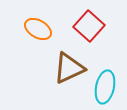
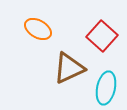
red square: moved 13 px right, 10 px down
cyan ellipse: moved 1 px right, 1 px down
